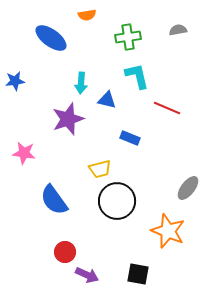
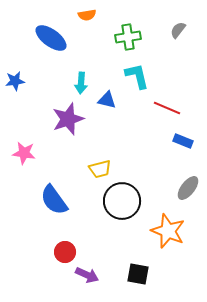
gray semicircle: rotated 42 degrees counterclockwise
blue rectangle: moved 53 px right, 3 px down
black circle: moved 5 px right
